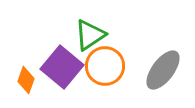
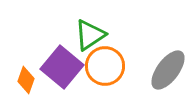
gray ellipse: moved 5 px right
